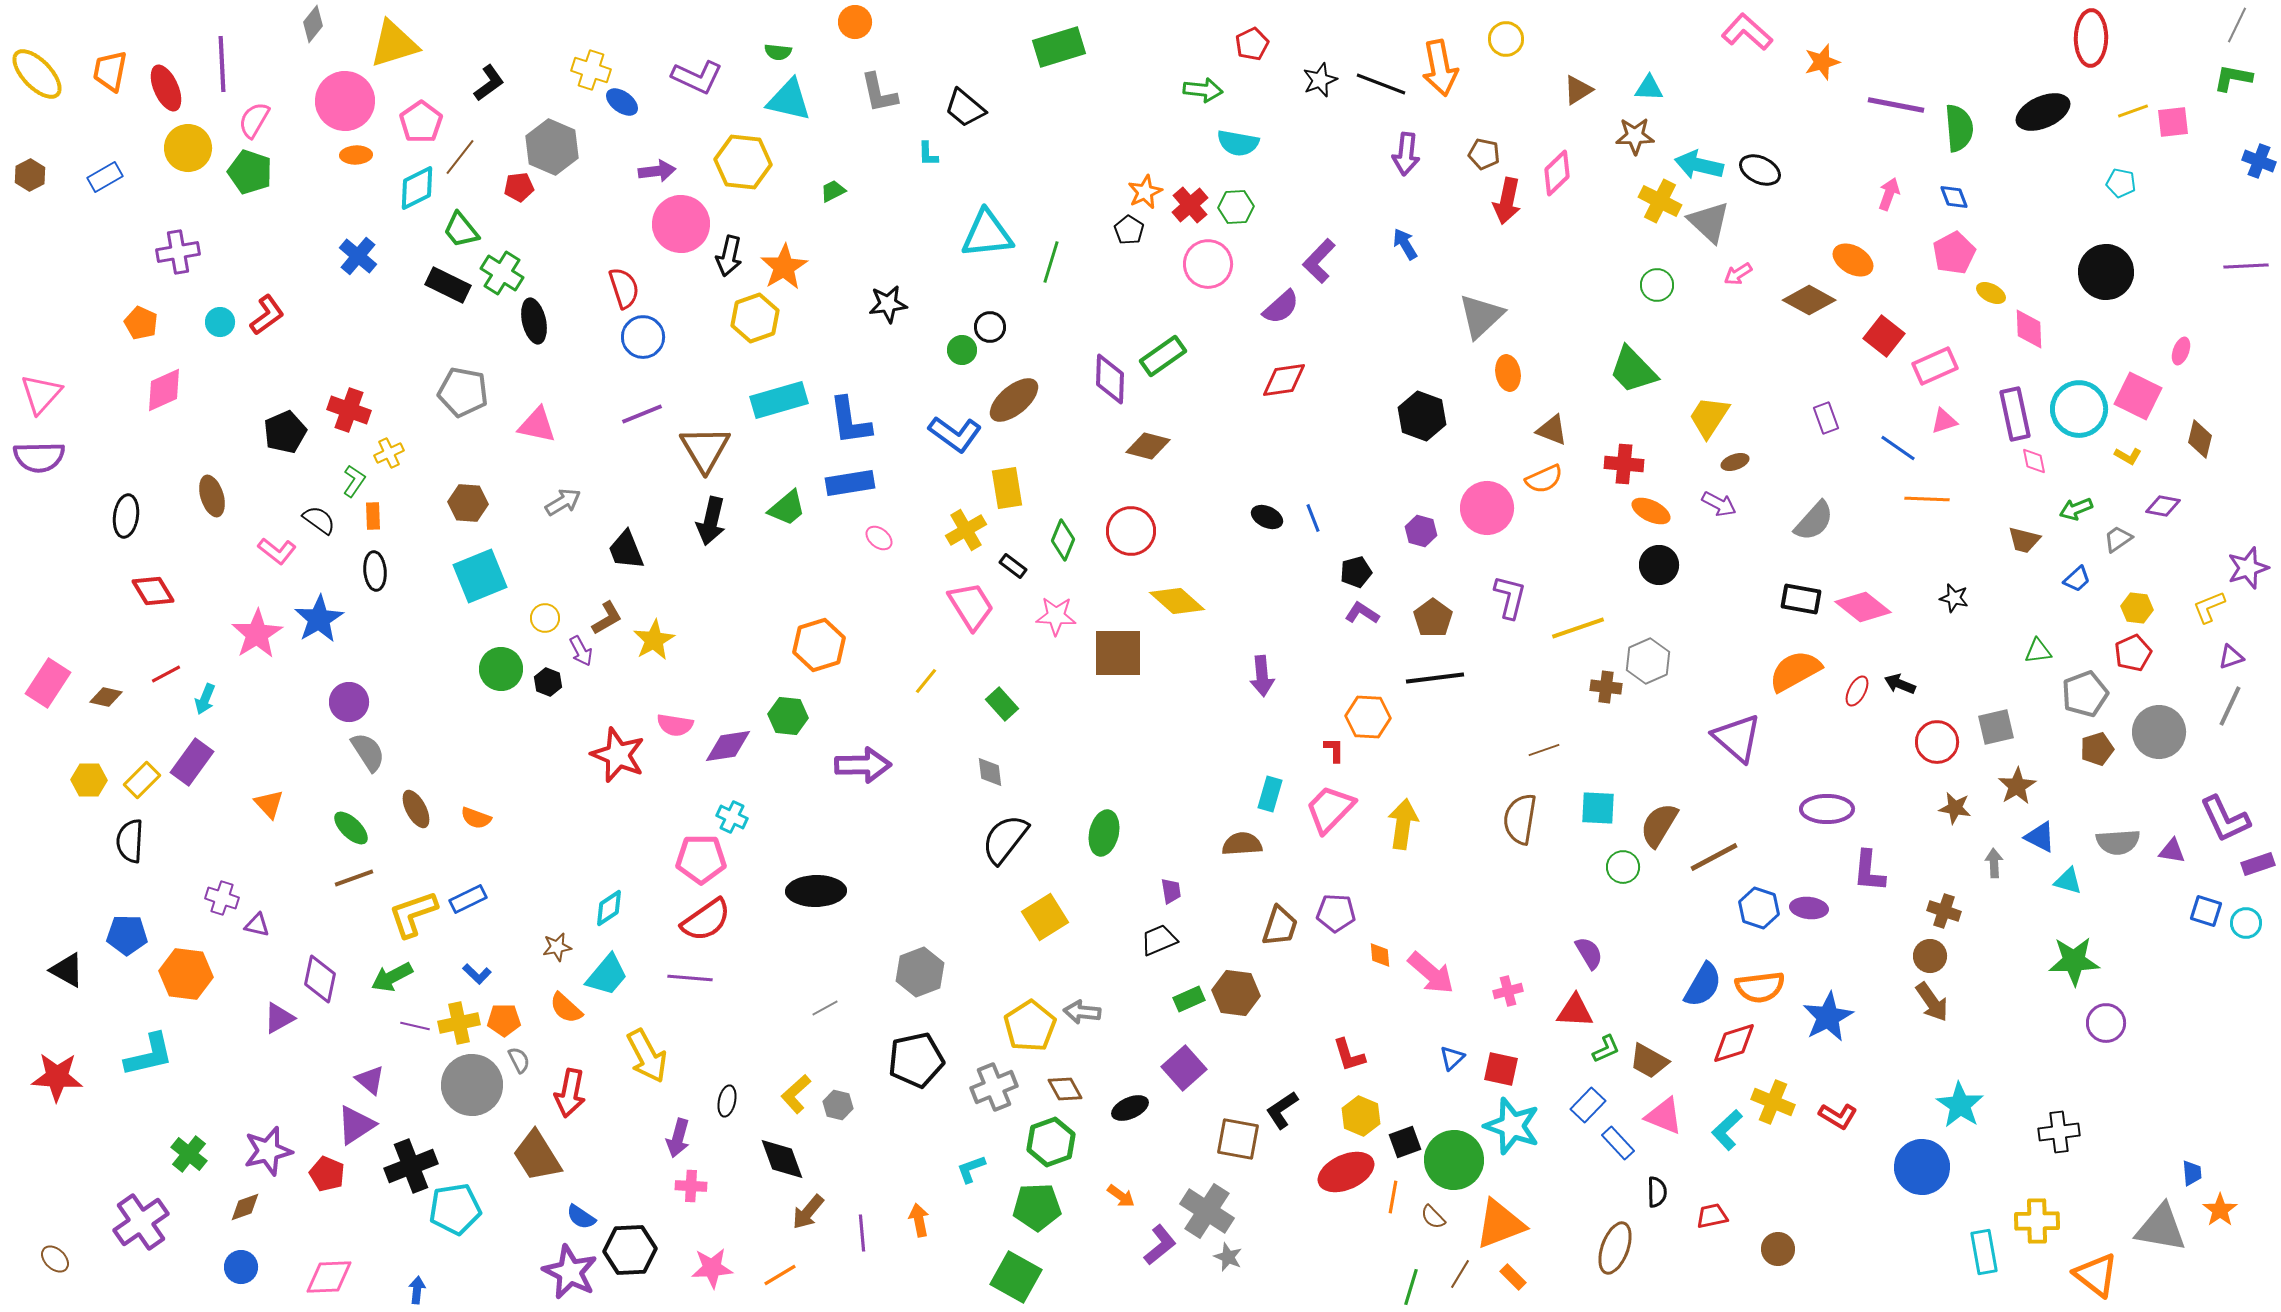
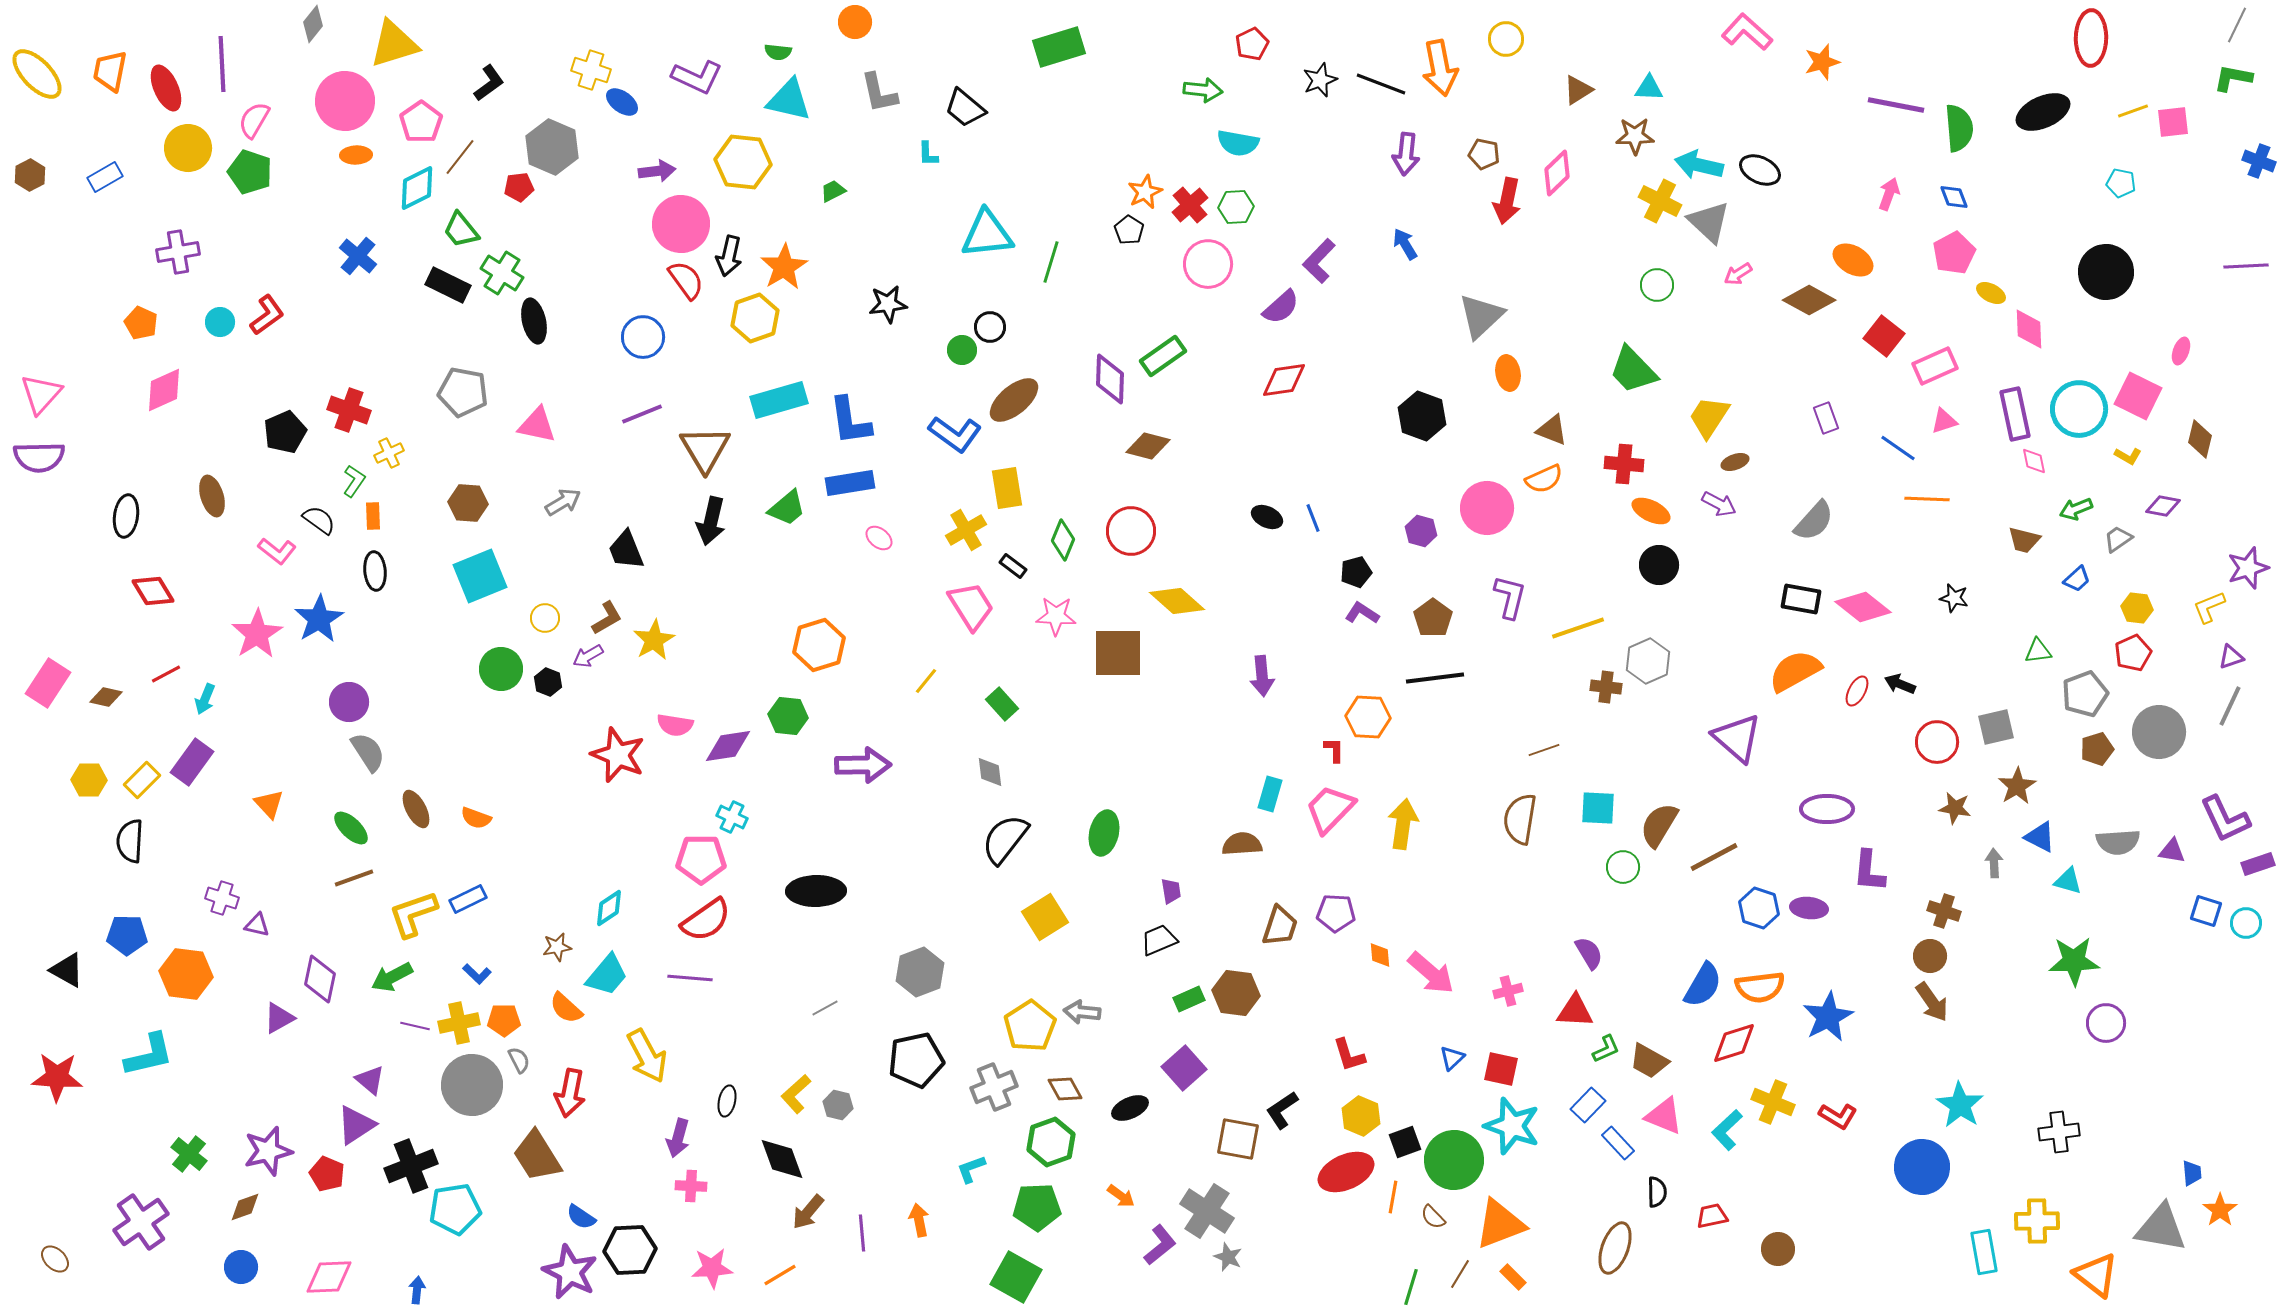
red semicircle at (624, 288): moved 62 px right, 8 px up; rotated 18 degrees counterclockwise
purple arrow at (581, 651): moved 7 px right, 5 px down; rotated 88 degrees clockwise
